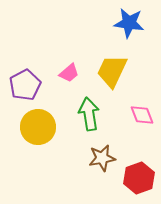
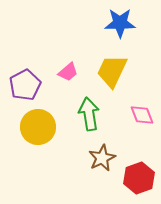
blue star: moved 9 px left; rotated 8 degrees counterclockwise
pink trapezoid: moved 1 px left, 1 px up
brown star: rotated 16 degrees counterclockwise
